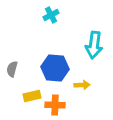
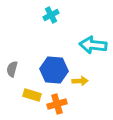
cyan arrow: moved 1 px left; rotated 88 degrees clockwise
blue hexagon: moved 1 px left, 2 px down
yellow arrow: moved 2 px left, 4 px up
yellow rectangle: moved 1 px up; rotated 30 degrees clockwise
orange cross: moved 2 px right, 1 px up; rotated 18 degrees counterclockwise
